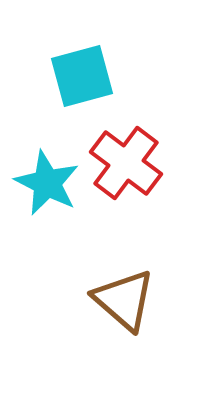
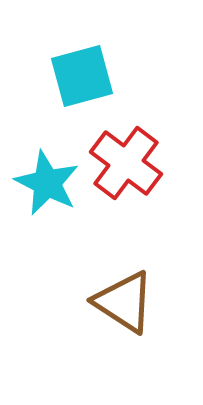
brown triangle: moved 2 px down; rotated 8 degrees counterclockwise
